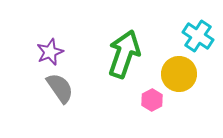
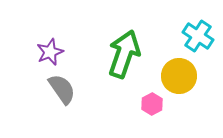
yellow circle: moved 2 px down
gray semicircle: moved 2 px right, 1 px down
pink hexagon: moved 4 px down
